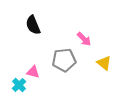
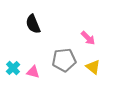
black semicircle: moved 1 px up
pink arrow: moved 4 px right, 1 px up
yellow triangle: moved 11 px left, 4 px down
cyan cross: moved 6 px left, 17 px up
